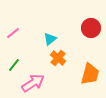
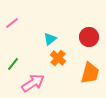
red circle: moved 2 px left, 9 px down
pink line: moved 1 px left, 10 px up
green line: moved 1 px left, 1 px up
orange trapezoid: moved 1 px up
